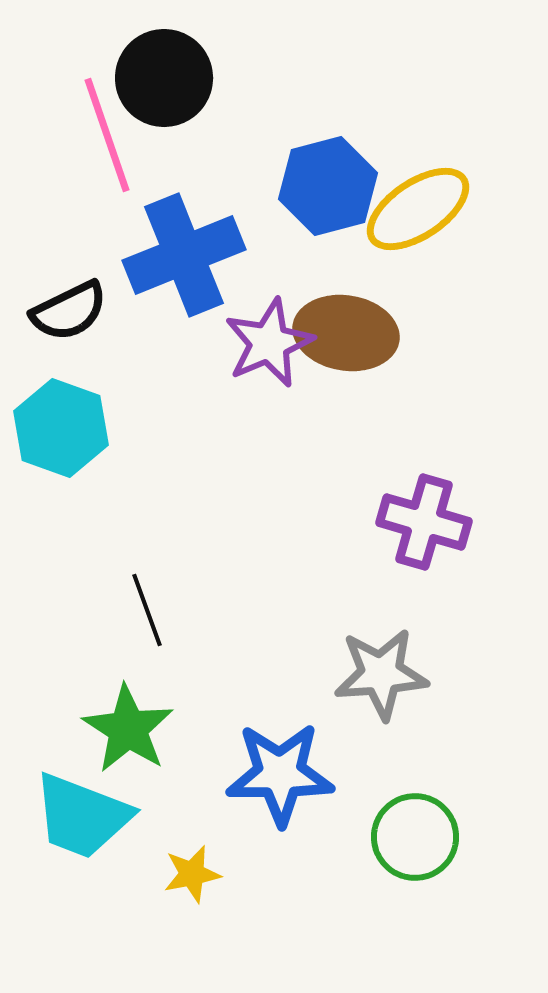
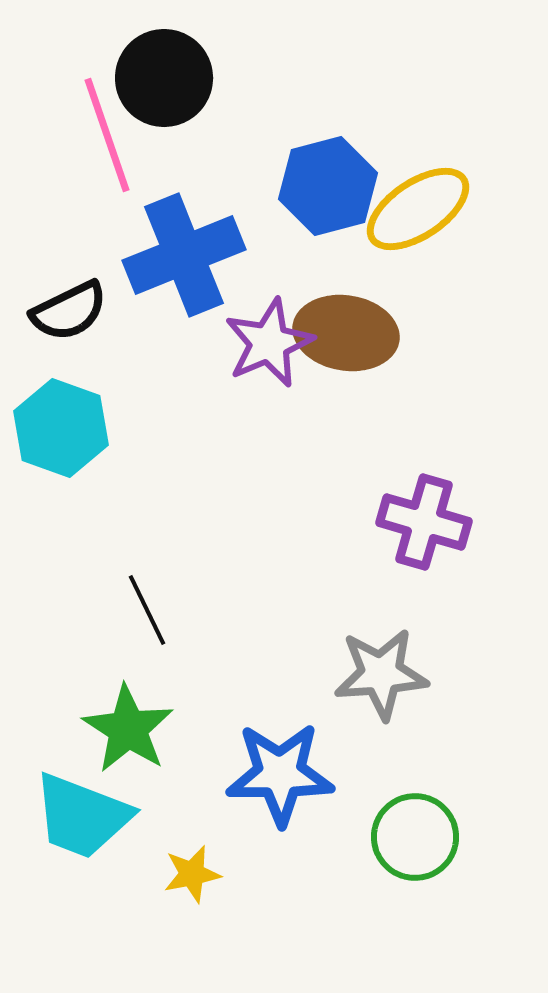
black line: rotated 6 degrees counterclockwise
